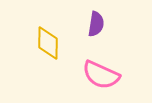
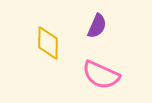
purple semicircle: moved 1 px right, 2 px down; rotated 15 degrees clockwise
